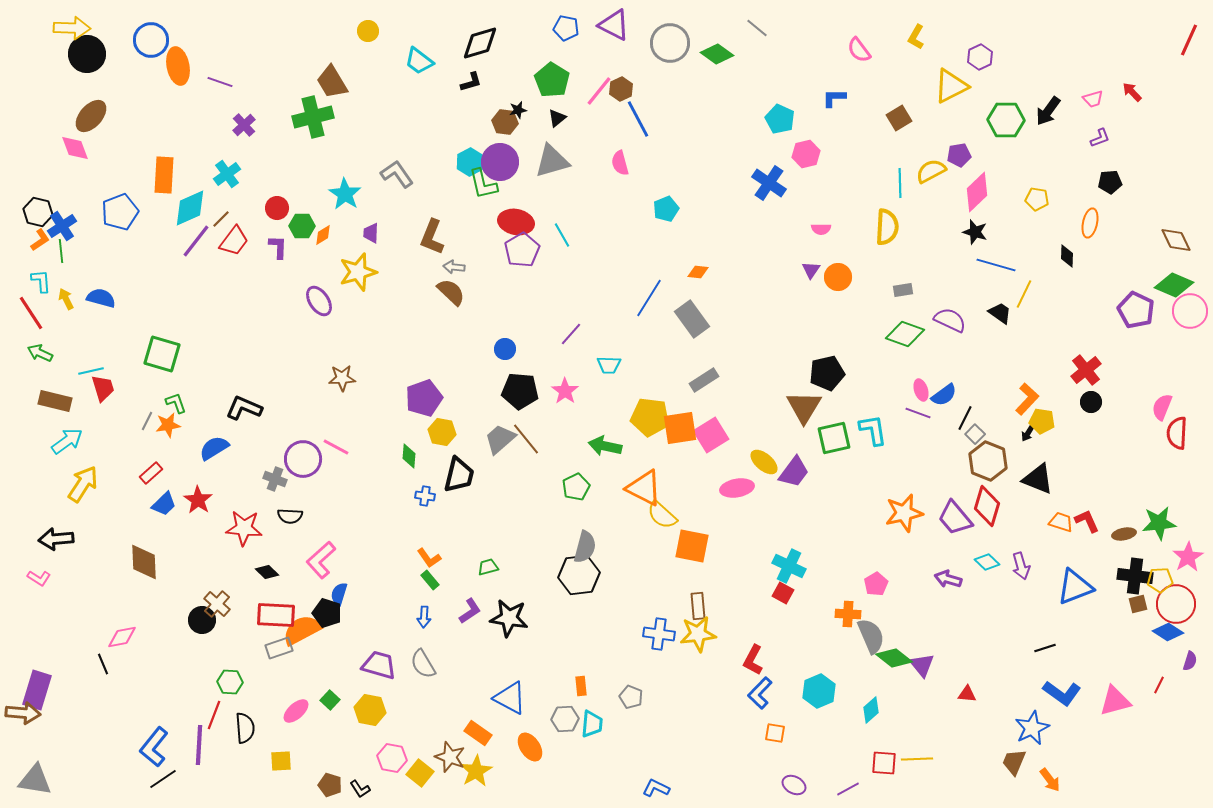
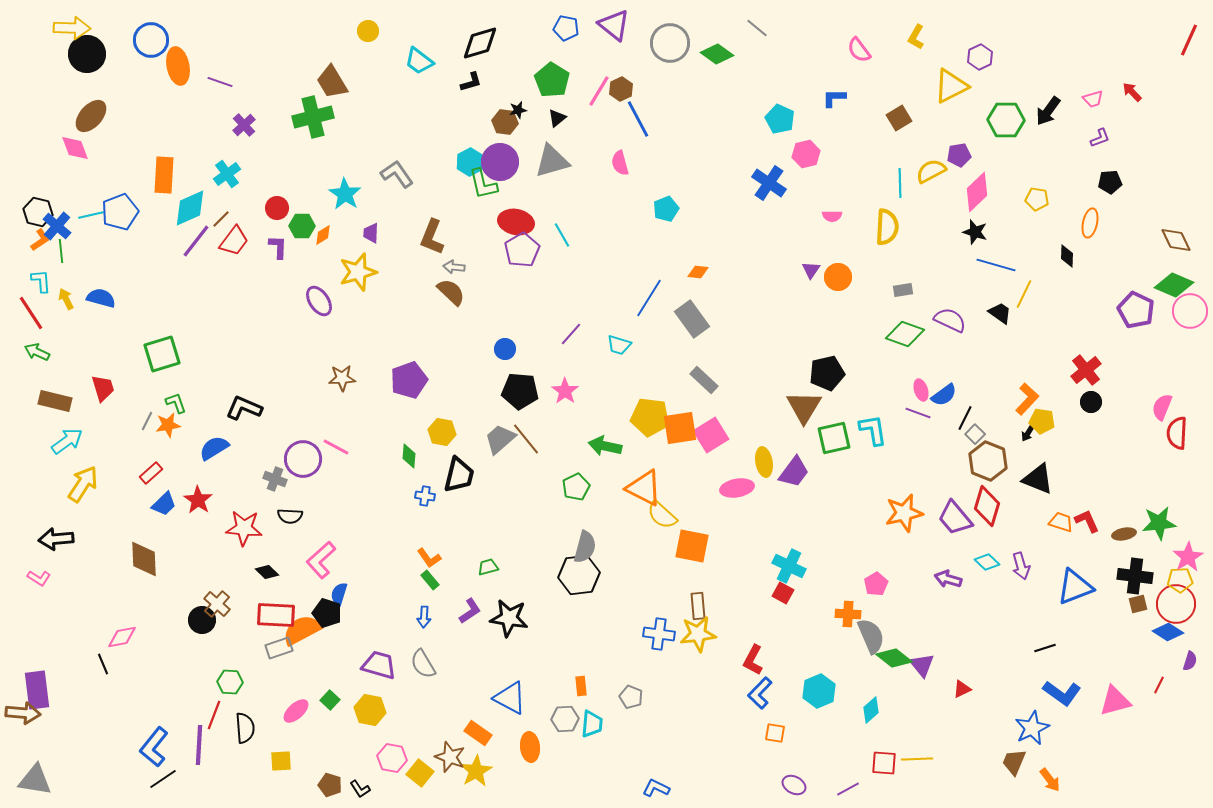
purple triangle at (614, 25): rotated 12 degrees clockwise
pink line at (599, 91): rotated 8 degrees counterclockwise
blue cross at (62, 226): moved 5 px left; rotated 16 degrees counterclockwise
pink semicircle at (821, 229): moved 11 px right, 13 px up
green arrow at (40, 353): moved 3 px left, 1 px up
green square at (162, 354): rotated 33 degrees counterclockwise
cyan trapezoid at (609, 365): moved 10 px right, 20 px up; rotated 15 degrees clockwise
cyan line at (91, 371): moved 156 px up
gray rectangle at (704, 380): rotated 76 degrees clockwise
purple pentagon at (424, 398): moved 15 px left, 18 px up
yellow ellipse at (764, 462): rotated 40 degrees clockwise
brown diamond at (144, 562): moved 3 px up
yellow pentagon at (1160, 580): moved 20 px right
purple rectangle at (37, 690): rotated 24 degrees counterclockwise
red triangle at (967, 694): moved 5 px left, 5 px up; rotated 30 degrees counterclockwise
orange ellipse at (530, 747): rotated 28 degrees clockwise
